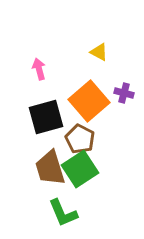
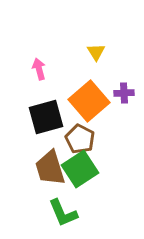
yellow triangle: moved 3 px left; rotated 30 degrees clockwise
purple cross: rotated 18 degrees counterclockwise
